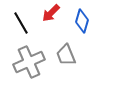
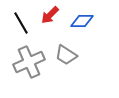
red arrow: moved 1 px left, 2 px down
blue diamond: rotated 75 degrees clockwise
gray trapezoid: rotated 35 degrees counterclockwise
